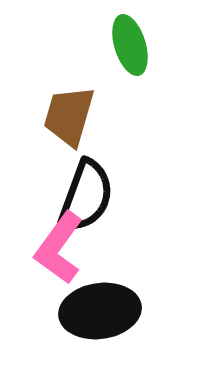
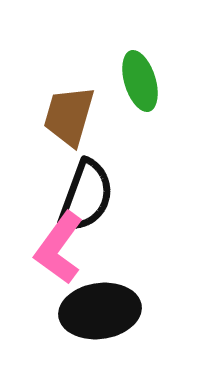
green ellipse: moved 10 px right, 36 px down
